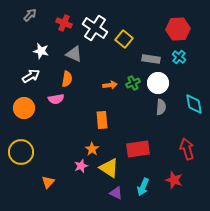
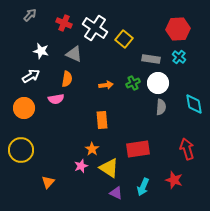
orange arrow: moved 4 px left
yellow circle: moved 2 px up
